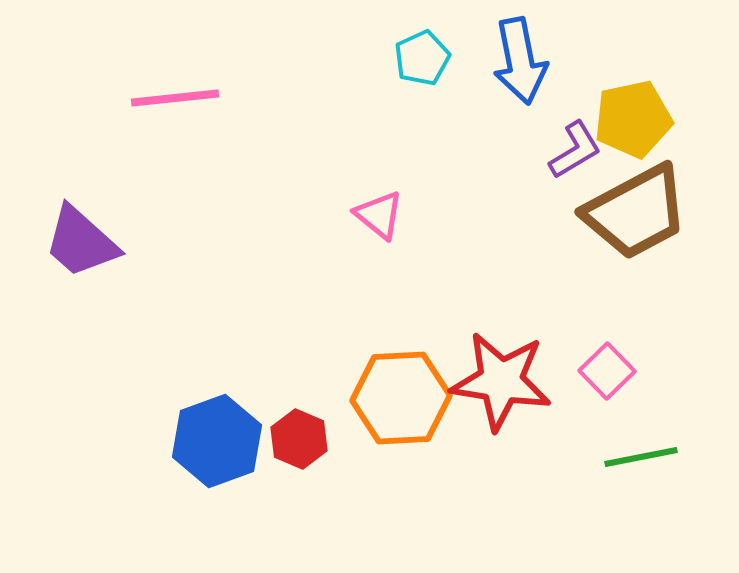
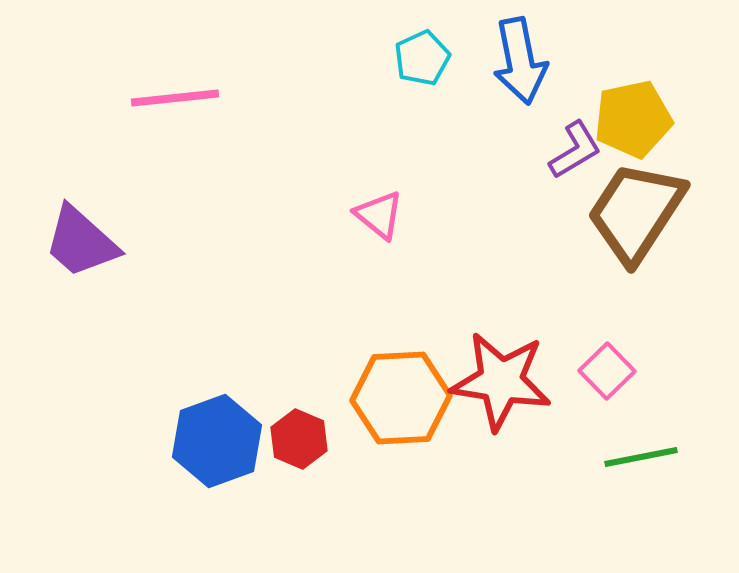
brown trapezoid: rotated 151 degrees clockwise
